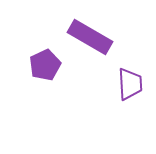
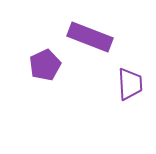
purple rectangle: rotated 9 degrees counterclockwise
